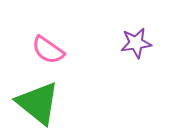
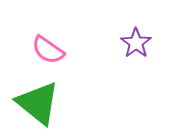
purple star: rotated 28 degrees counterclockwise
